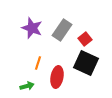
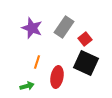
gray rectangle: moved 2 px right, 3 px up
orange line: moved 1 px left, 1 px up
